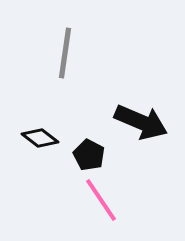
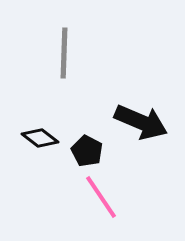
gray line: moved 1 px left; rotated 6 degrees counterclockwise
black pentagon: moved 2 px left, 4 px up
pink line: moved 3 px up
